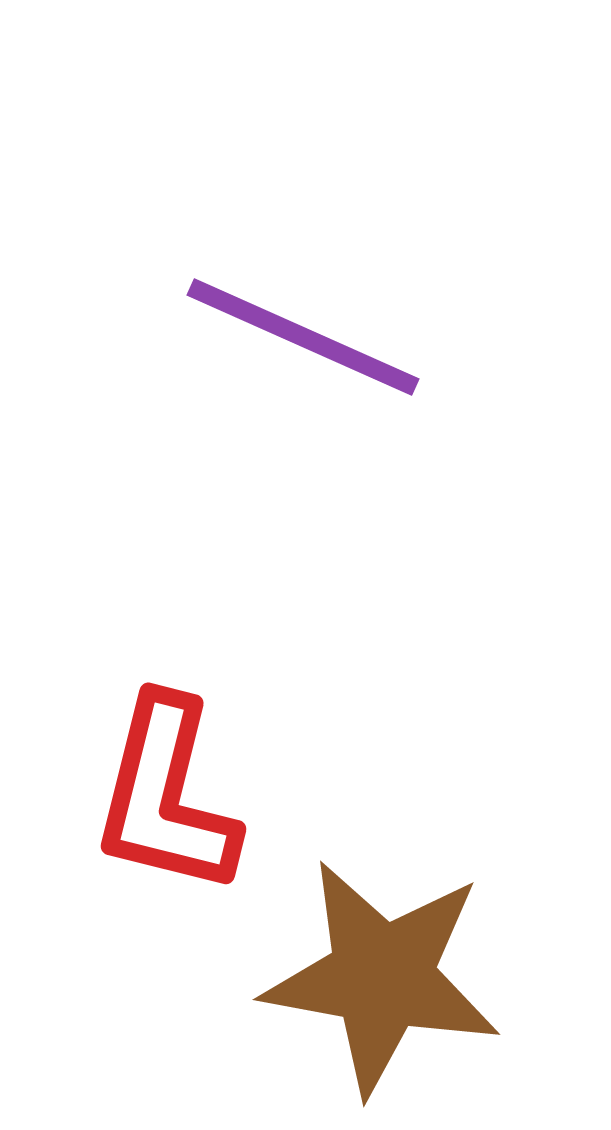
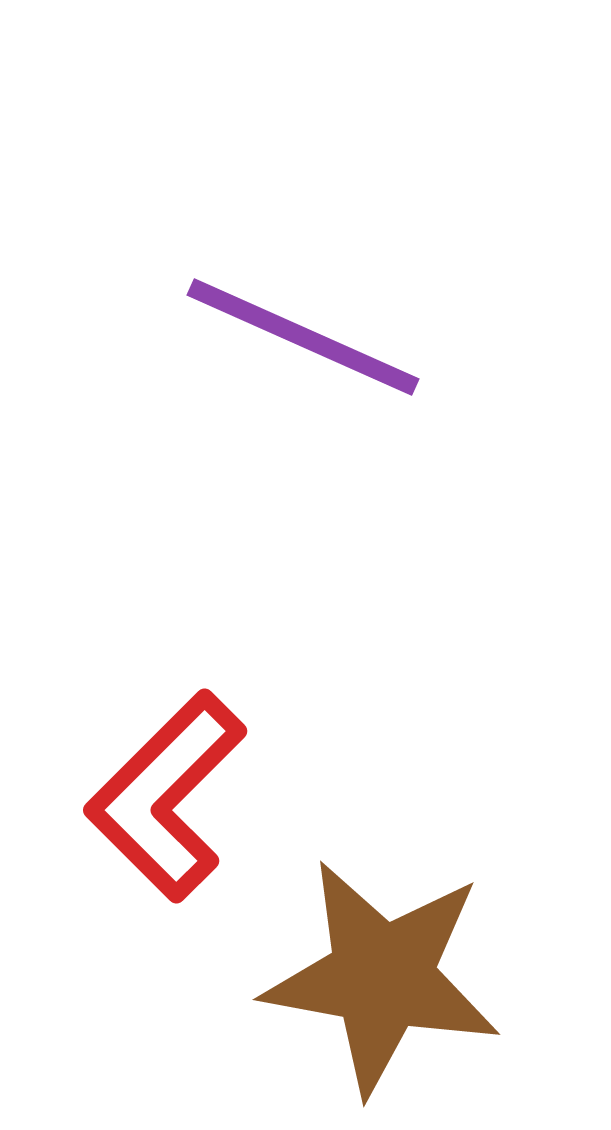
red L-shape: rotated 31 degrees clockwise
